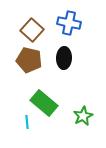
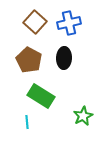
blue cross: rotated 25 degrees counterclockwise
brown square: moved 3 px right, 8 px up
brown pentagon: rotated 15 degrees clockwise
green rectangle: moved 3 px left, 7 px up; rotated 8 degrees counterclockwise
